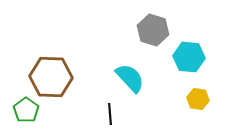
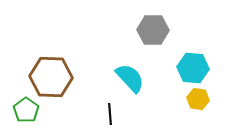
gray hexagon: rotated 16 degrees counterclockwise
cyan hexagon: moved 4 px right, 11 px down
